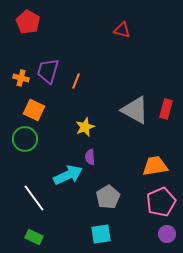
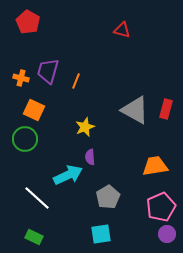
white line: moved 3 px right; rotated 12 degrees counterclockwise
pink pentagon: moved 5 px down
